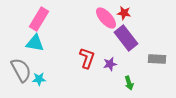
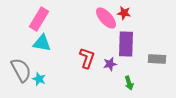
purple rectangle: moved 6 px down; rotated 40 degrees clockwise
cyan triangle: moved 7 px right
cyan star: rotated 24 degrees clockwise
